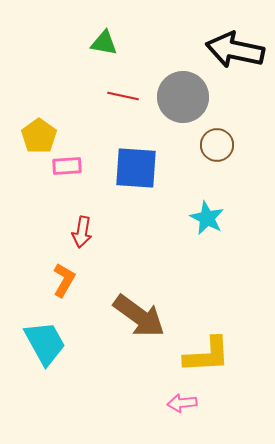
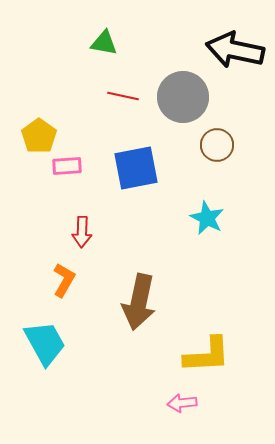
blue square: rotated 15 degrees counterclockwise
red arrow: rotated 8 degrees counterclockwise
brown arrow: moved 14 px up; rotated 66 degrees clockwise
